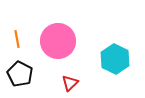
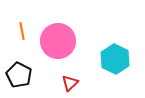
orange line: moved 5 px right, 8 px up
black pentagon: moved 1 px left, 1 px down
